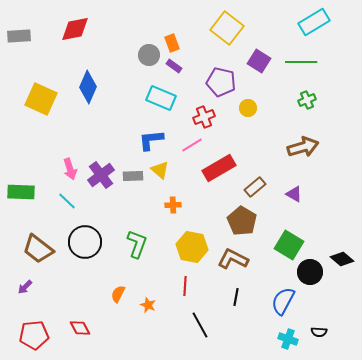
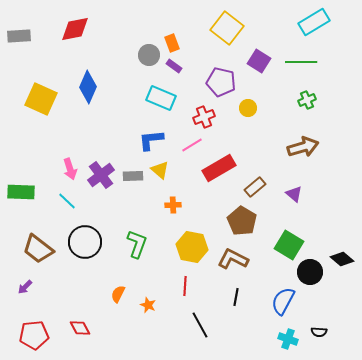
purple triangle at (294, 194): rotated 12 degrees clockwise
